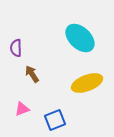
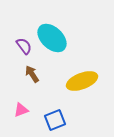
cyan ellipse: moved 28 px left
purple semicircle: moved 8 px right, 2 px up; rotated 144 degrees clockwise
yellow ellipse: moved 5 px left, 2 px up
pink triangle: moved 1 px left, 1 px down
